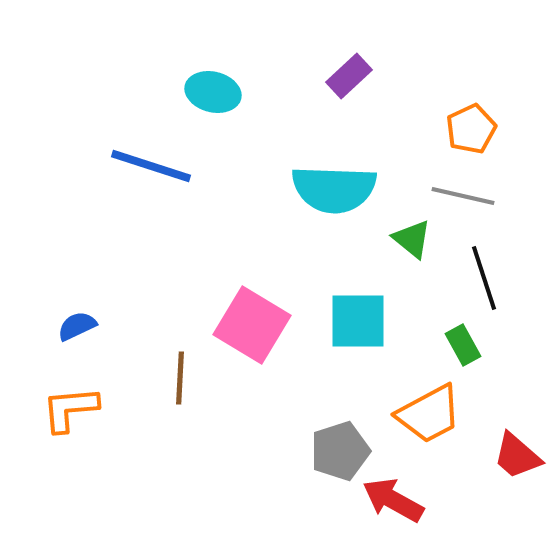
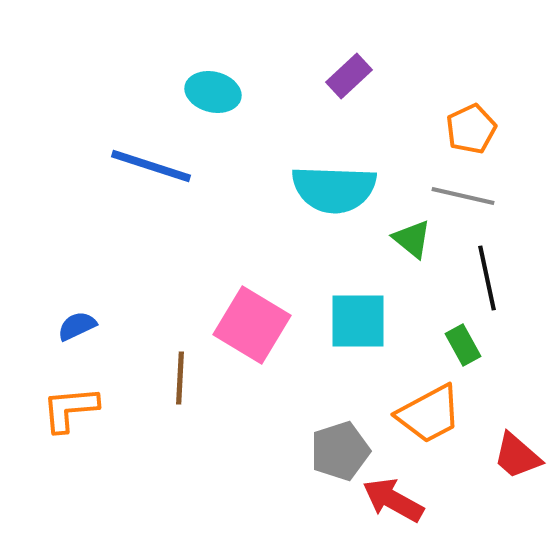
black line: moved 3 px right; rotated 6 degrees clockwise
